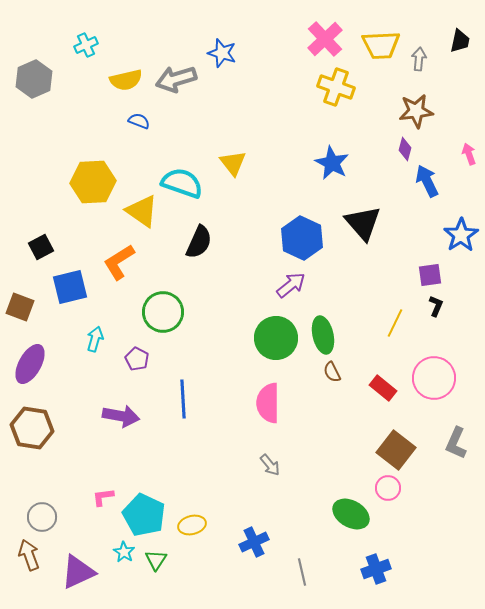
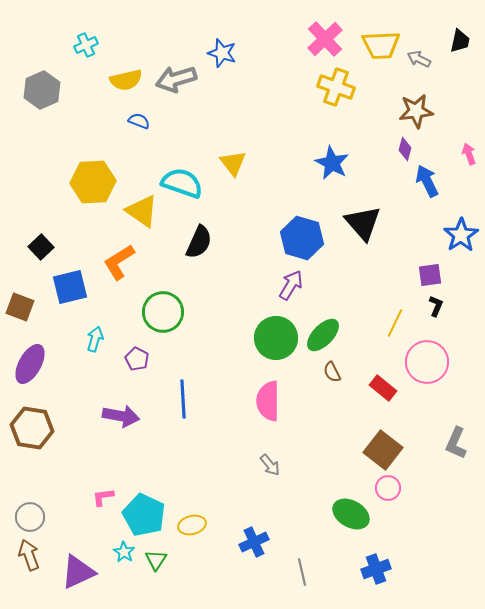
gray arrow at (419, 59): rotated 70 degrees counterclockwise
gray hexagon at (34, 79): moved 8 px right, 11 px down
blue hexagon at (302, 238): rotated 9 degrees counterclockwise
black square at (41, 247): rotated 15 degrees counterclockwise
purple arrow at (291, 285): rotated 20 degrees counterclockwise
green ellipse at (323, 335): rotated 57 degrees clockwise
pink circle at (434, 378): moved 7 px left, 16 px up
pink semicircle at (268, 403): moved 2 px up
brown square at (396, 450): moved 13 px left
gray circle at (42, 517): moved 12 px left
